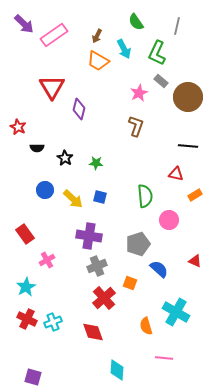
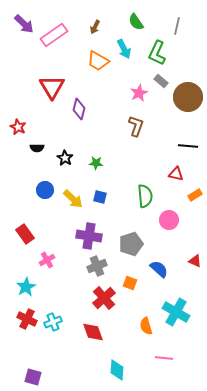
brown arrow at (97, 36): moved 2 px left, 9 px up
gray pentagon at (138, 244): moved 7 px left
